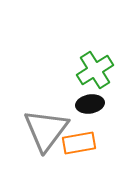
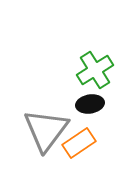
orange rectangle: rotated 24 degrees counterclockwise
